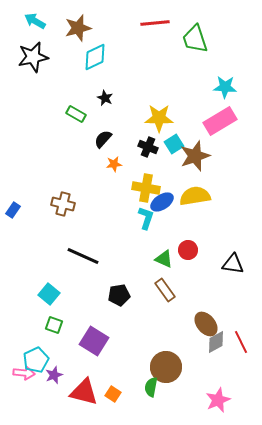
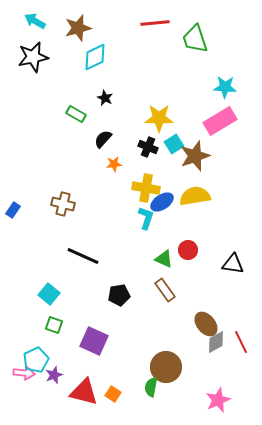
purple square at (94, 341): rotated 8 degrees counterclockwise
